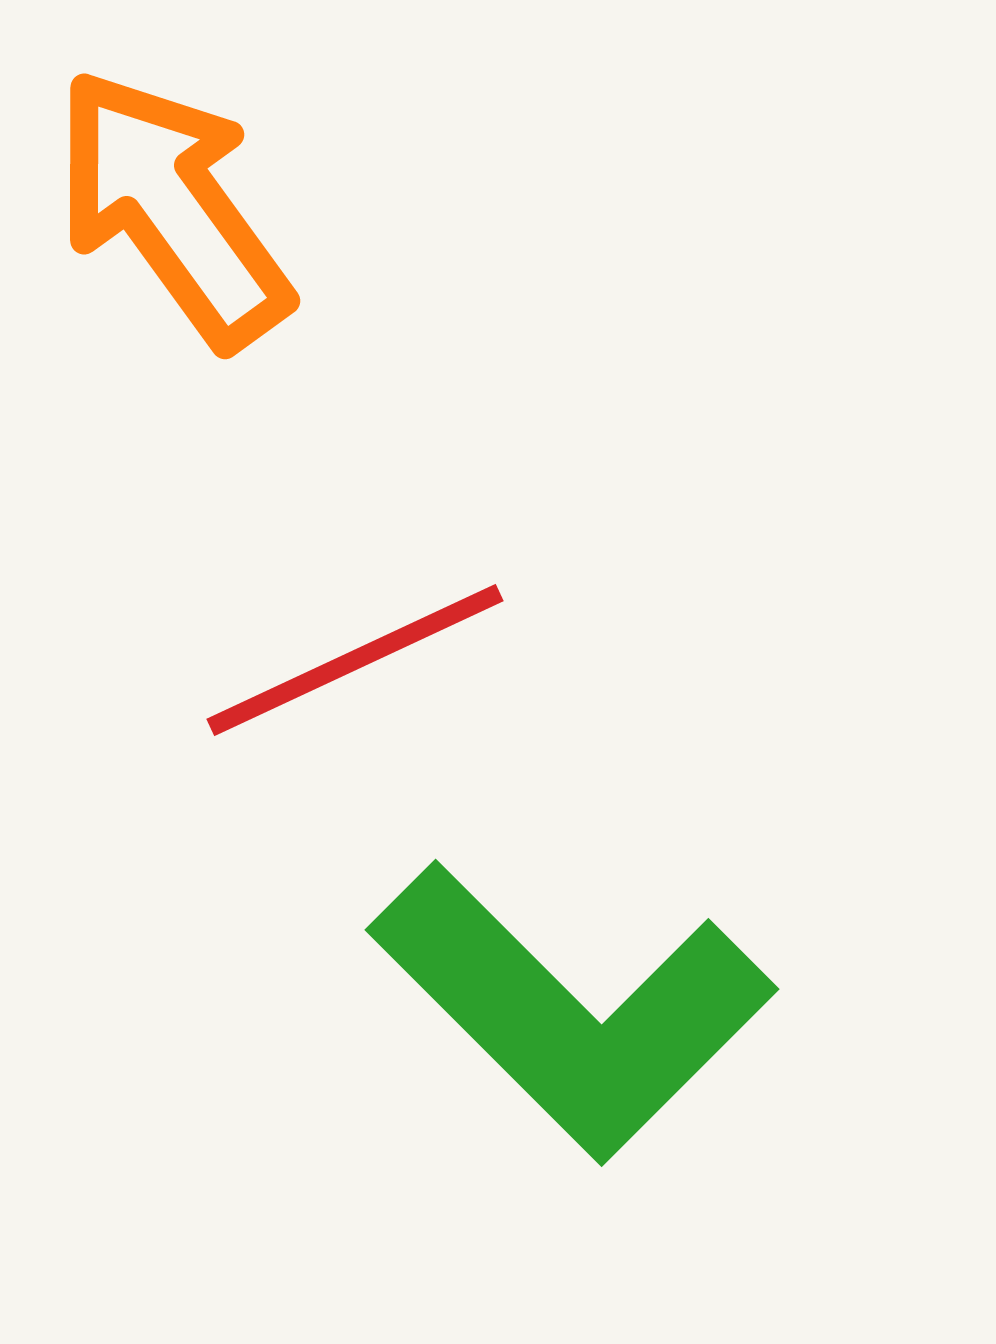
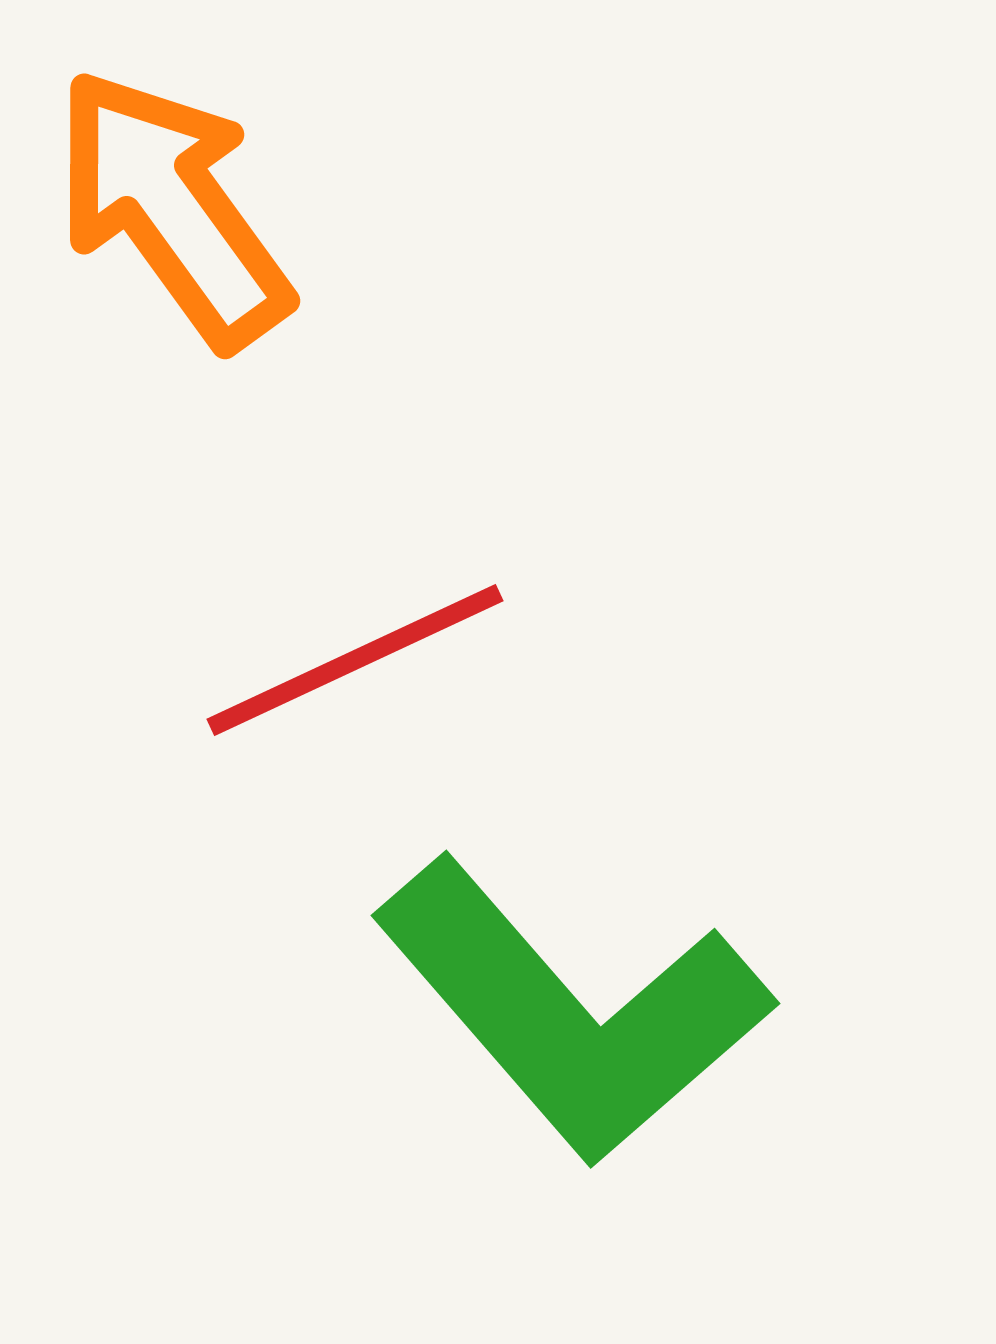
green L-shape: rotated 4 degrees clockwise
